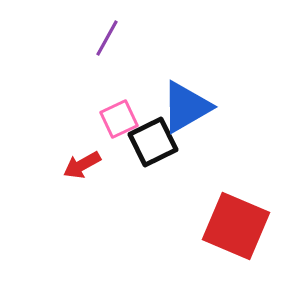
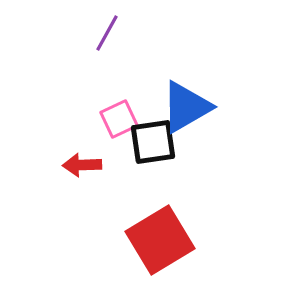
purple line: moved 5 px up
black square: rotated 18 degrees clockwise
red arrow: rotated 27 degrees clockwise
red square: moved 76 px left, 14 px down; rotated 36 degrees clockwise
